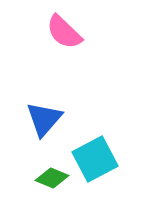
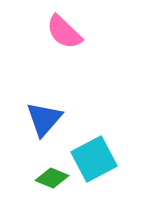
cyan square: moved 1 px left
